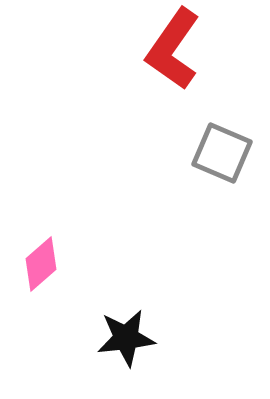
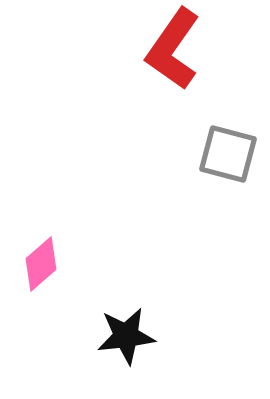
gray square: moved 6 px right, 1 px down; rotated 8 degrees counterclockwise
black star: moved 2 px up
